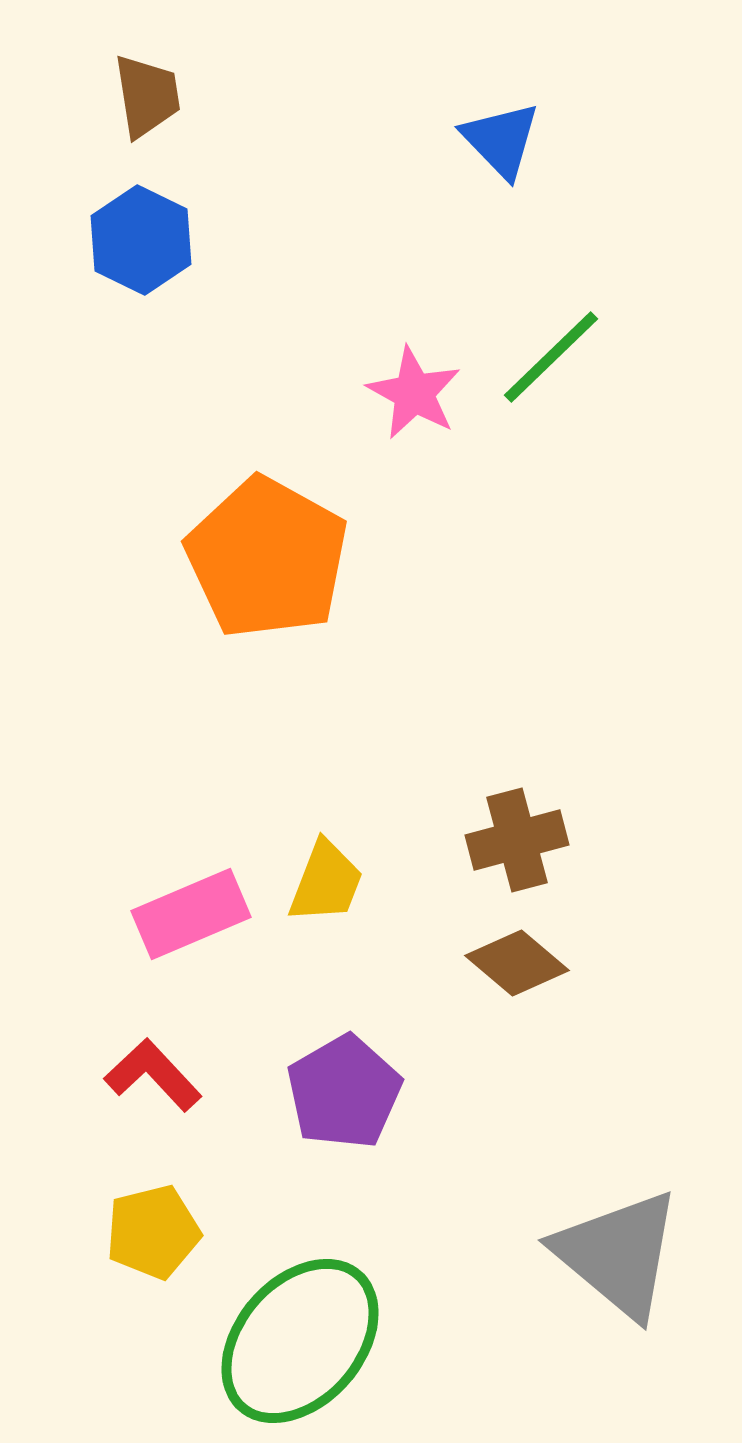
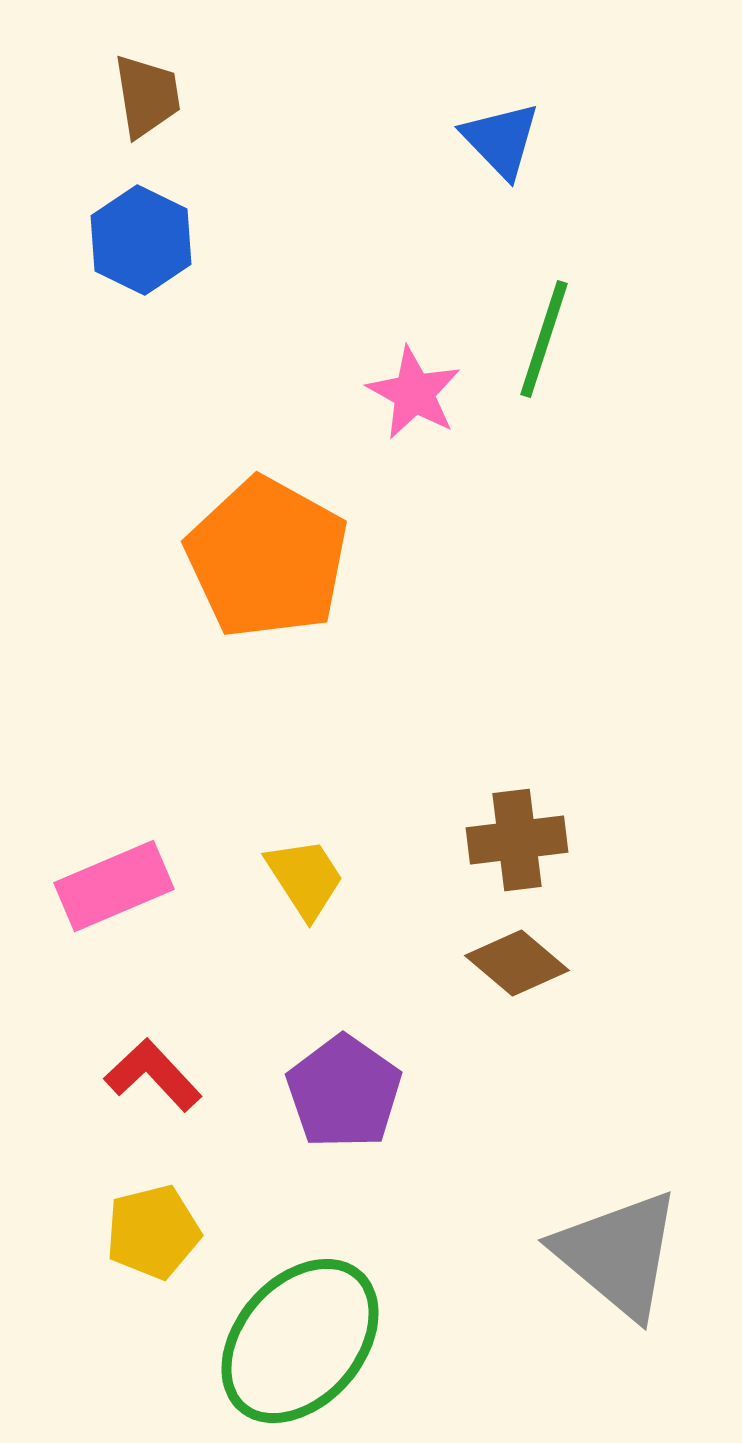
green line: moved 7 px left, 18 px up; rotated 28 degrees counterclockwise
brown cross: rotated 8 degrees clockwise
yellow trapezoid: moved 21 px left, 4 px up; rotated 54 degrees counterclockwise
pink rectangle: moved 77 px left, 28 px up
purple pentagon: rotated 7 degrees counterclockwise
